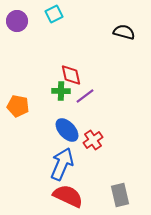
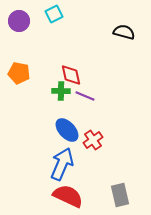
purple circle: moved 2 px right
purple line: rotated 60 degrees clockwise
orange pentagon: moved 1 px right, 33 px up
